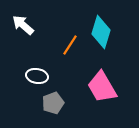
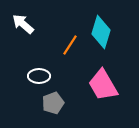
white arrow: moved 1 px up
white ellipse: moved 2 px right; rotated 10 degrees counterclockwise
pink trapezoid: moved 1 px right, 2 px up
